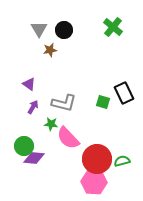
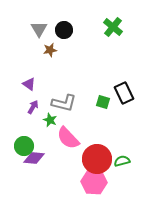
green star: moved 1 px left, 4 px up; rotated 16 degrees clockwise
